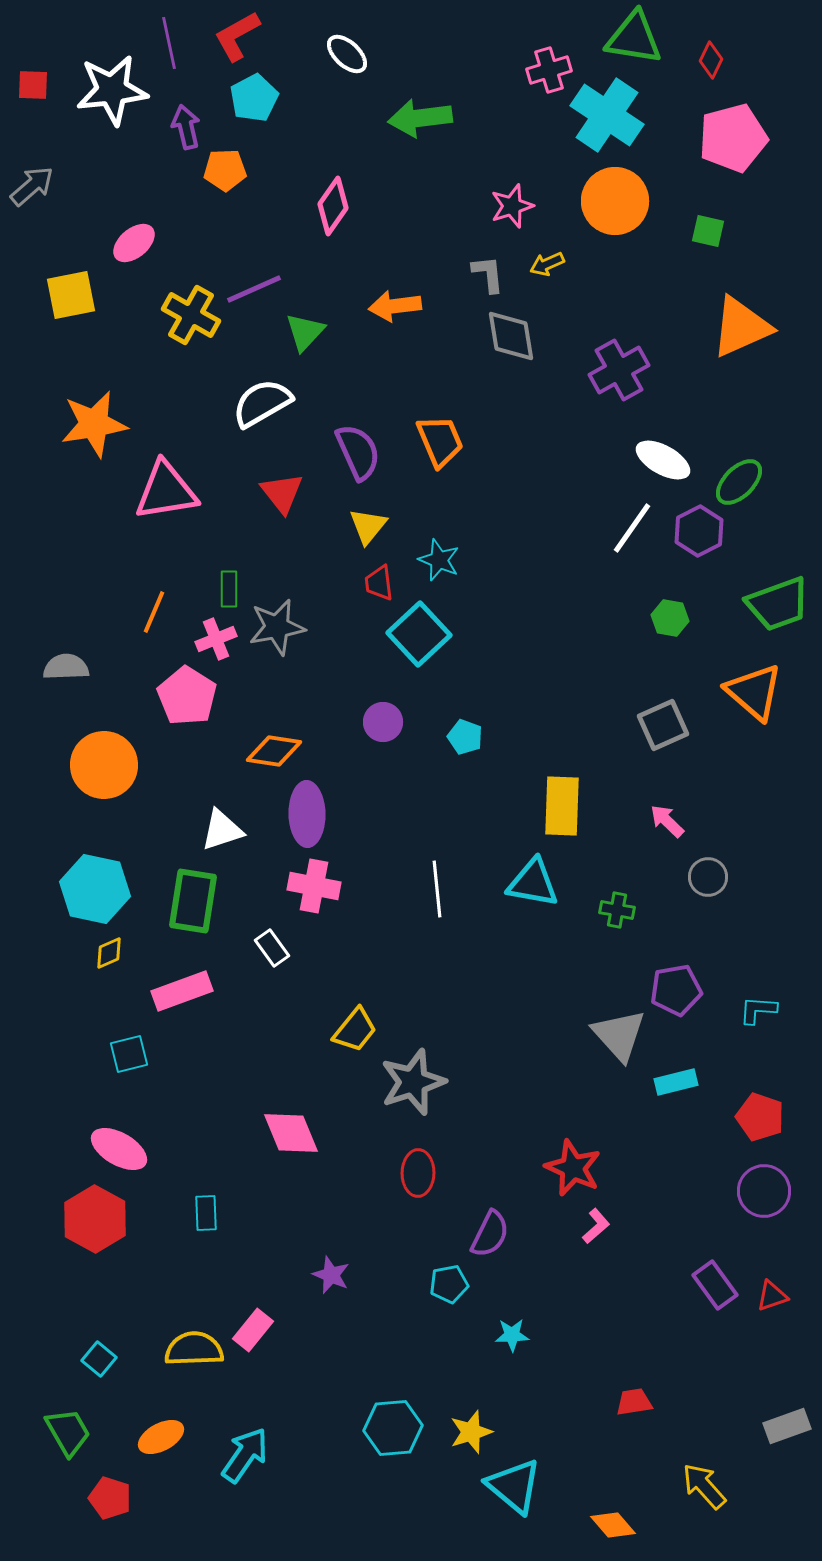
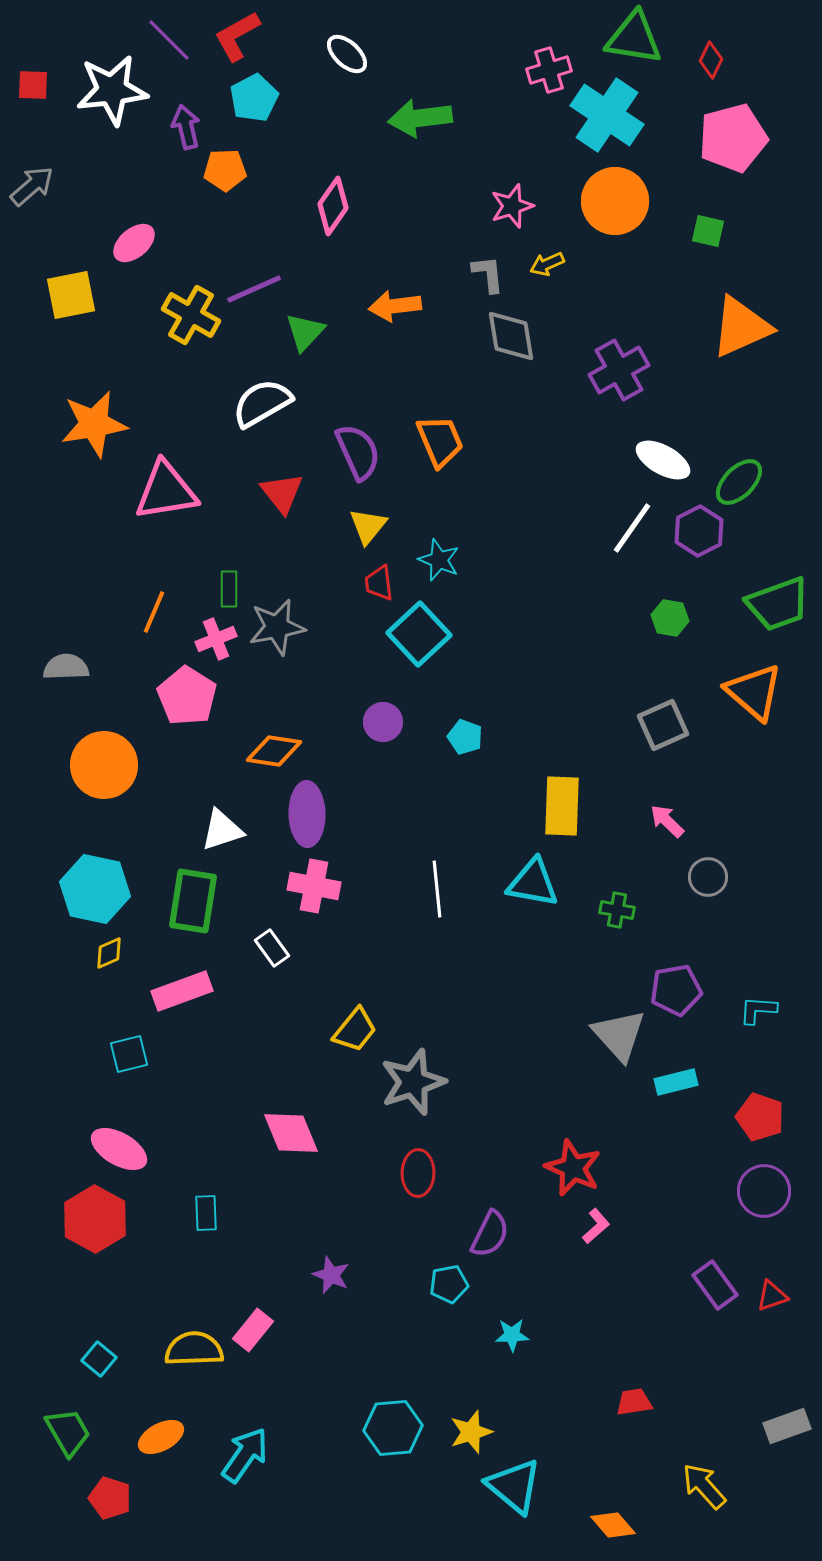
purple line at (169, 43): moved 3 px up; rotated 33 degrees counterclockwise
